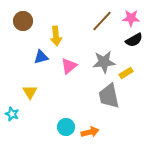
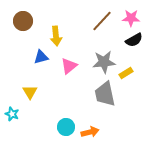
gray trapezoid: moved 4 px left, 2 px up
